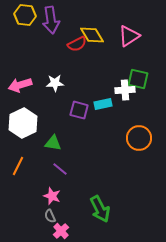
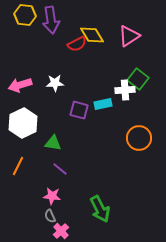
green square: rotated 25 degrees clockwise
pink star: rotated 12 degrees counterclockwise
